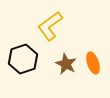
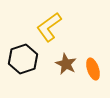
yellow L-shape: moved 1 px left, 1 px down
orange ellipse: moved 6 px down
